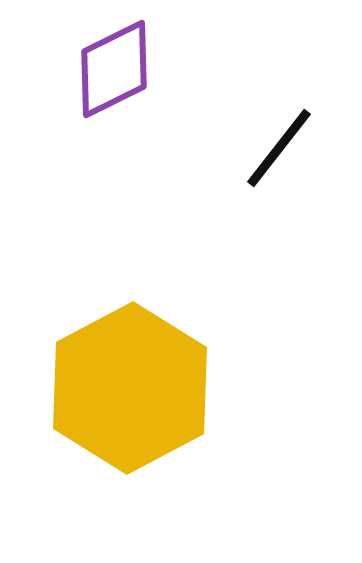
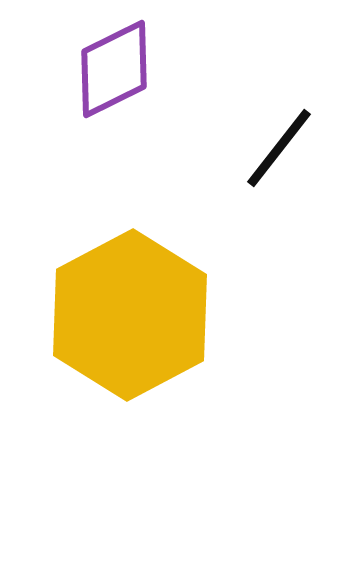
yellow hexagon: moved 73 px up
